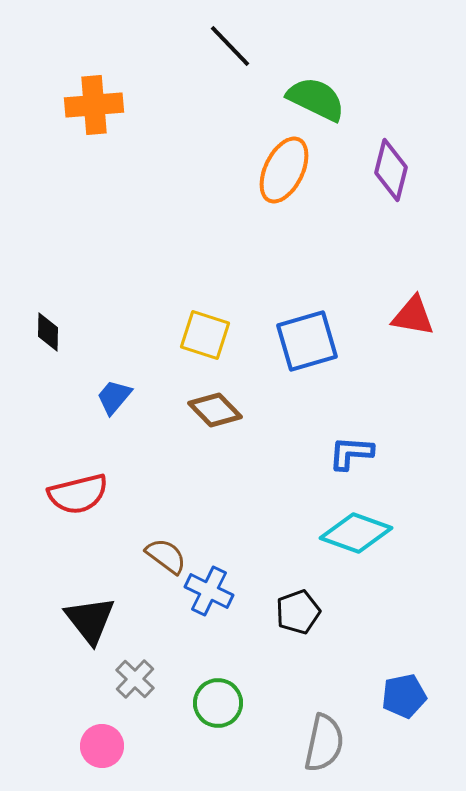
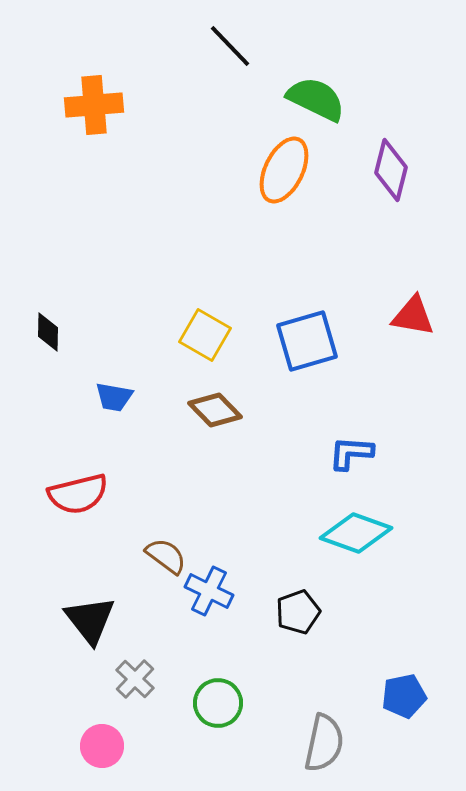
yellow square: rotated 12 degrees clockwise
blue trapezoid: rotated 120 degrees counterclockwise
